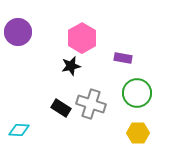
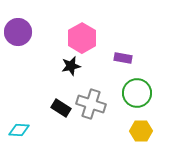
yellow hexagon: moved 3 px right, 2 px up
